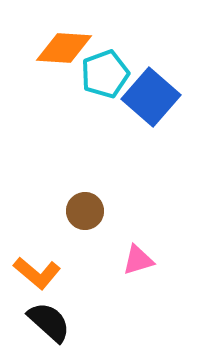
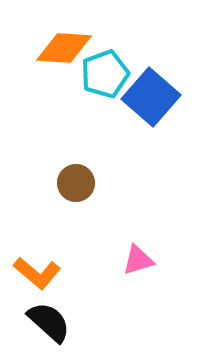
brown circle: moved 9 px left, 28 px up
